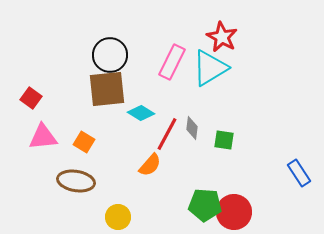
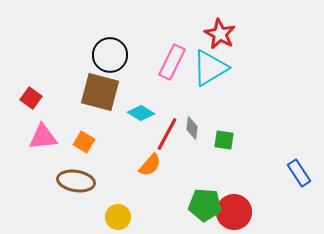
red star: moved 2 px left, 3 px up
brown square: moved 7 px left, 3 px down; rotated 21 degrees clockwise
